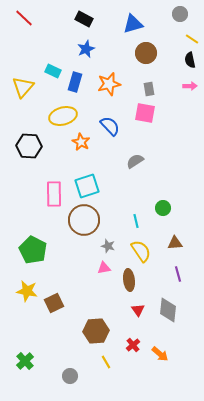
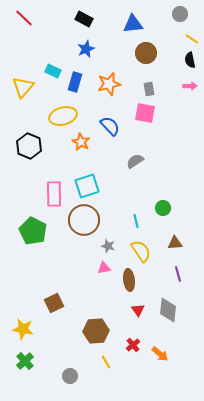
blue triangle at (133, 24): rotated 10 degrees clockwise
black hexagon at (29, 146): rotated 20 degrees clockwise
green pentagon at (33, 250): moved 19 px up
yellow star at (27, 291): moved 4 px left, 38 px down
